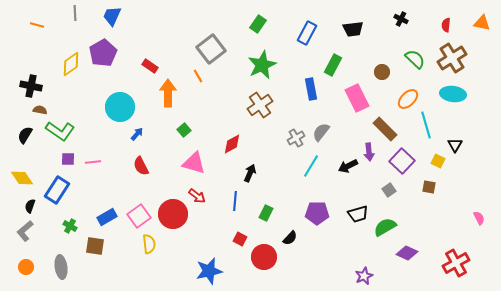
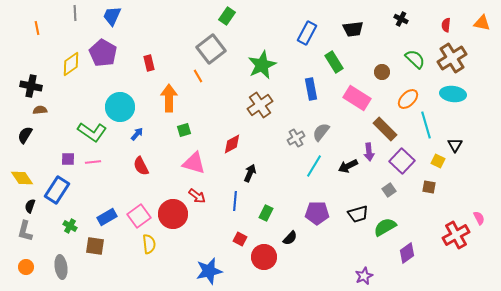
green rectangle at (258, 24): moved 31 px left, 8 px up
orange line at (37, 25): moved 3 px down; rotated 64 degrees clockwise
purple pentagon at (103, 53): rotated 12 degrees counterclockwise
green rectangle at (333, 65): moved 1 px right, 3 px up; rotated 60 degrees counterclockwise
red rectangle at (150, 66): moved 1 px left, 3 px up; rotated 42 degrees clockwise
orange arrow at (168, 93): moved 1 px right, 5 px down
pink rectangle at (357, 98): rotated 32 degrees counterclockwise
brown semicircle at (40, 110): rotated 16 degrees counterclockwise
green square at (184, 130): rotated 24 degrees clockwise
green L-shape at (60, 131): moved 32 px right, 1 px down
cyan line at (311, 166): moved 3 px right
gray L-shape at (25, 231): rotated 35 degrees counterclockwise
purple diamond at (407, 253): rotated 60 degrees counterclockwise
red cross at (456, 263): moved 28 px up
